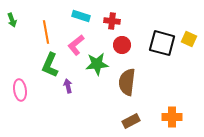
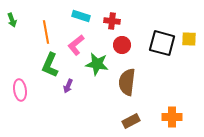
yellow square: rotated 21 degrees counterclockwise
green star: rotated 15 degrees clockwise
purple arrow: rotated 144 degrees counterclockwise
